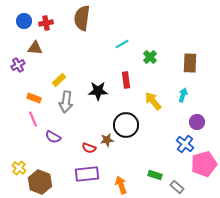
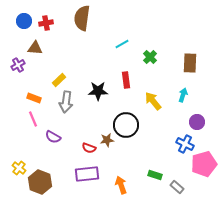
blue cross: rotated 12 degrees counterclockwise
